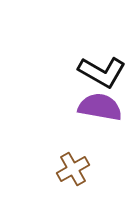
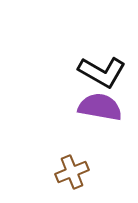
brown cross: moved 1 px left, 3 px down; rotated 8 degrees clockwise
